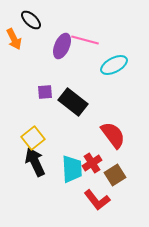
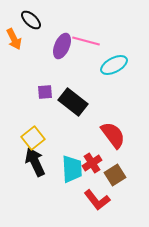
pink line: moved 1 px right, 1 px down
